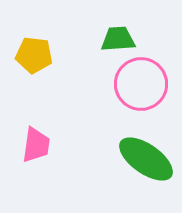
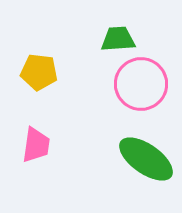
yellow pentagon: moved 5 px right, 17 px down
